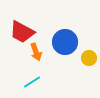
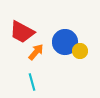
orange arrow: rotated 120 degrees counterclockwise
yellow circle: moved 9 px left, 7 px up
cyan line: rotated 72 degrees counterclockwise
